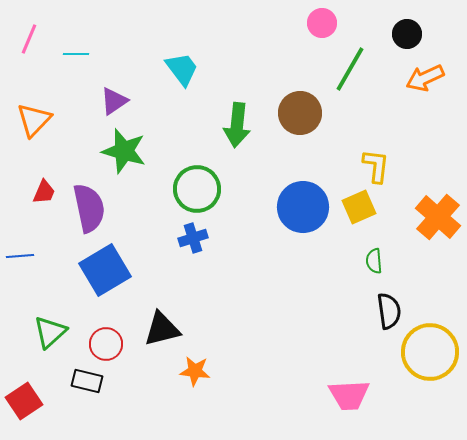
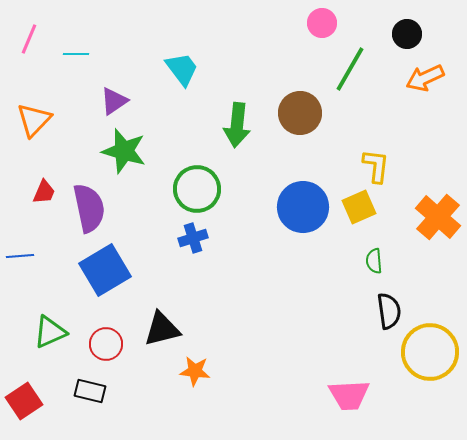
green triangle: rotated 18 degrees clockwise
black rectangle: moved 3 px right, 10 px down
